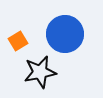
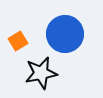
black star: moved 1 px right, 1 px down
